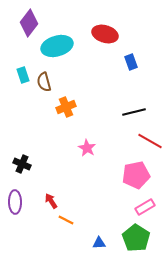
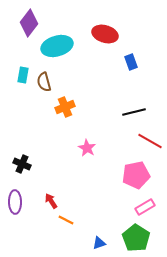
cyan rectangle: rotated 28 degrees clockwise
orange cross: moved 1 px left
blue triangle: rotated 16 degrees counterclockwise
